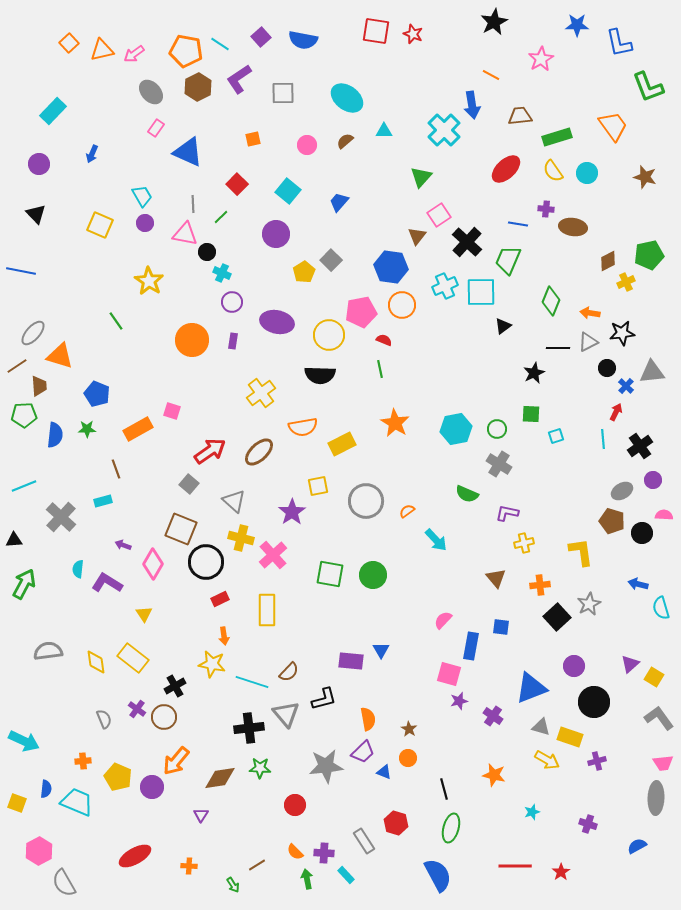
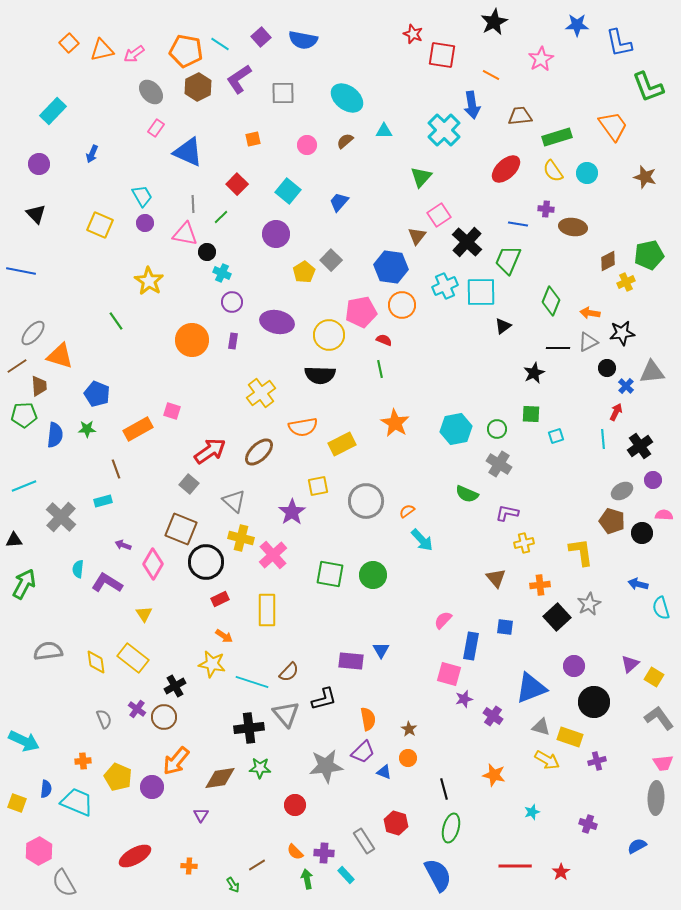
red square at (376, 31): moved 66 px right, 24 px down
cyan arrow at (436, 540): moved 14 px left
blue square at (501, 627): moved 4 px right
orange arrow at (224, 636): rotated 48 degrees counterclockwise
purple star at (459, 701): moved 5 px right, 2 px up
